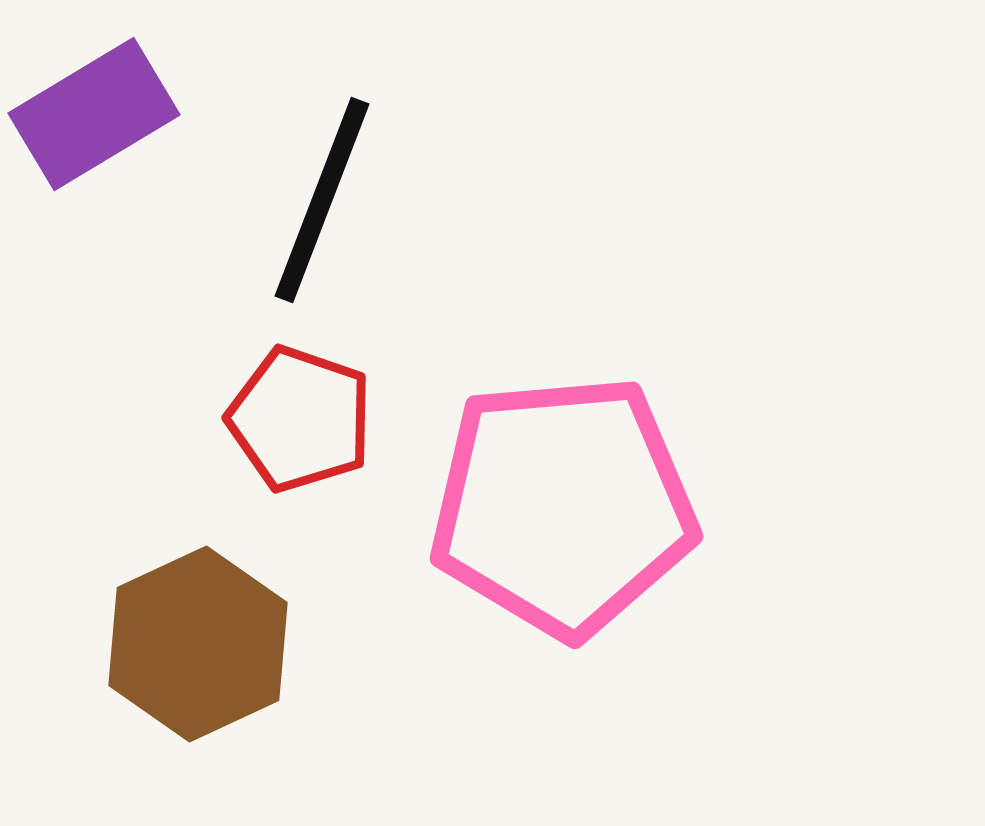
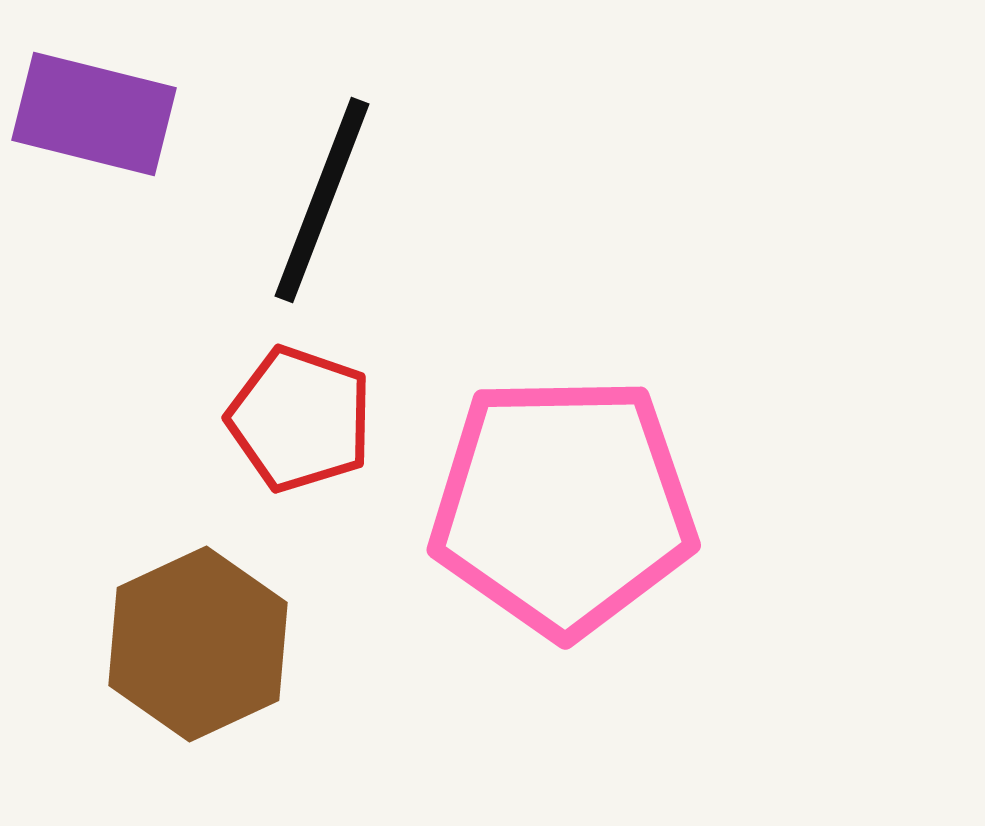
purple rectangle: rotated 45 degrees clockwise
pink pentagon: rotated 4 degrees clockwise
